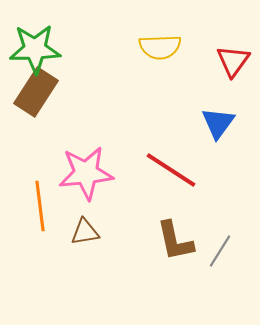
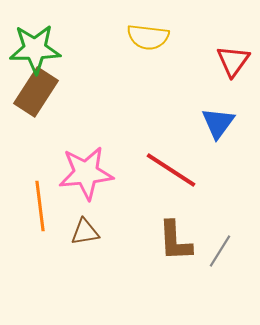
yellow semicircle: moved 12 px left, 10 px up; rotated 9 degrees clockwise
brown L-shape: rotated 9 degrees clockwise
